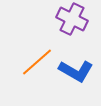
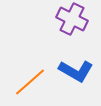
orange line: moved 7 px left, 20 px down
